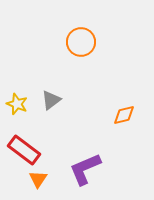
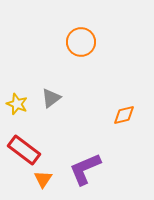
gray triangle: moved 2 px up
orange triangle: moved 5 px right
